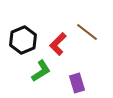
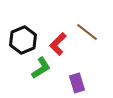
green L-shape: moved 3 px up
